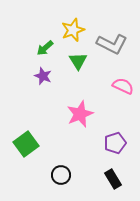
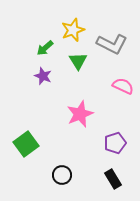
black circle: moved 1 px right
